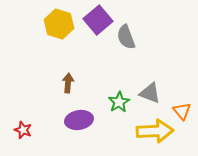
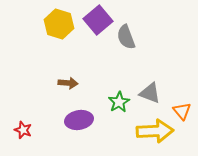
brown arrow: rotated 90 degrees clockwise
